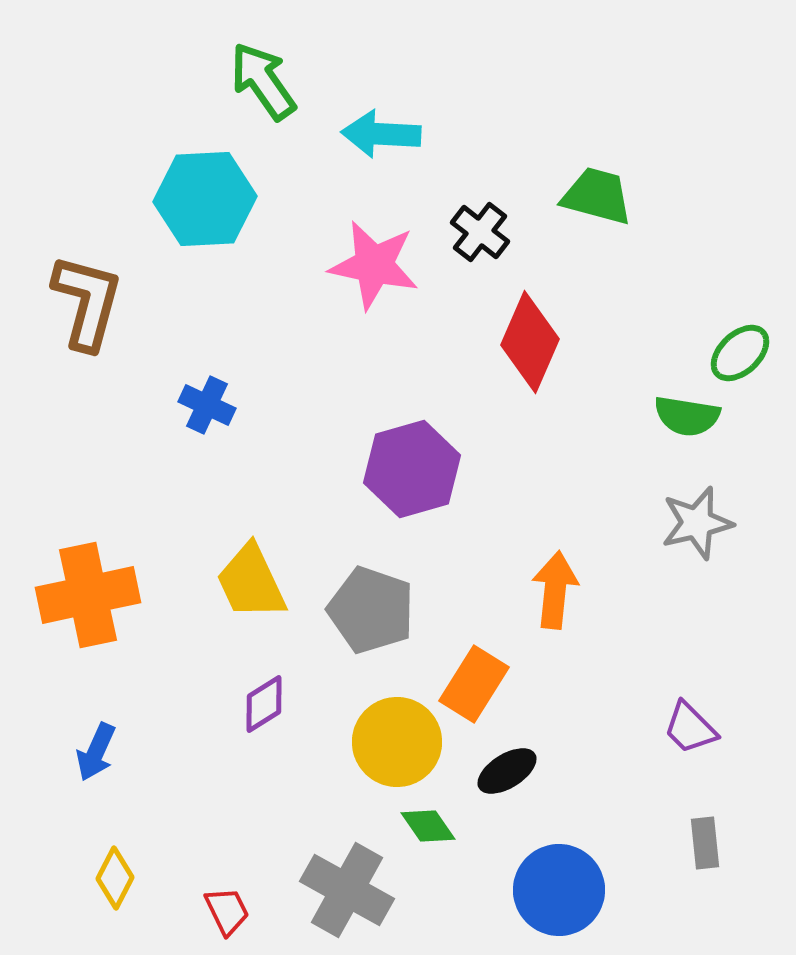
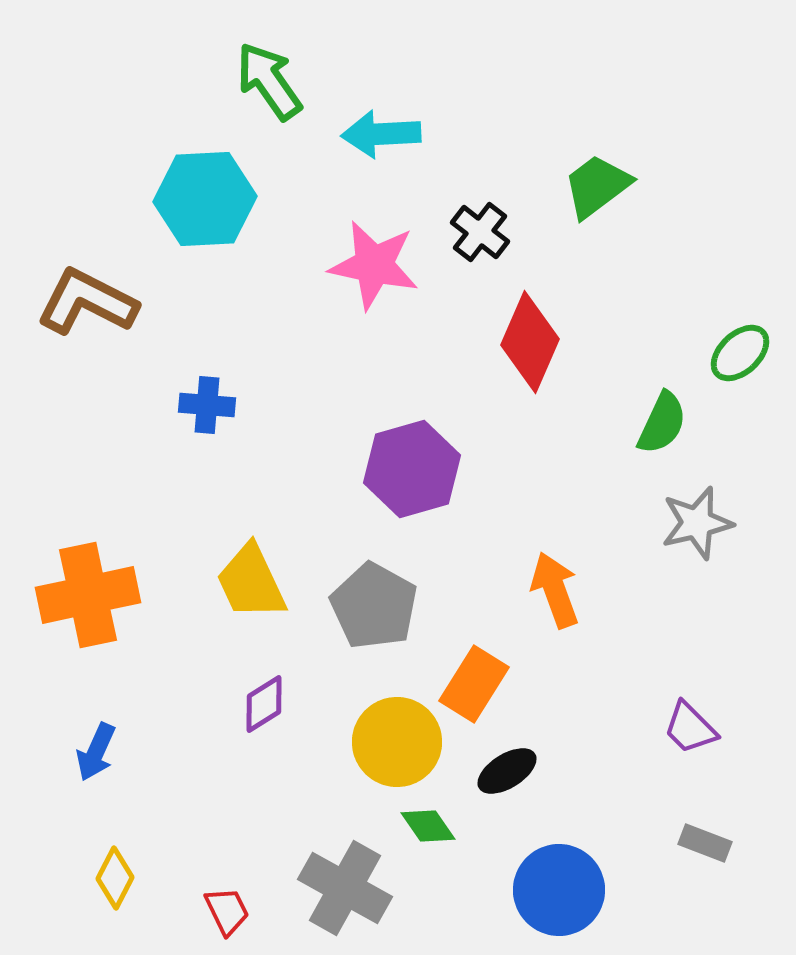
green arrow: moved 6 px right
cyan arrow: rotated 6 degrees counterclockwise
green trapezoid: moved 10 px up; rotated 52 degrees counterclockwise
brown L-shape: rotated 78 degrees counterclockwise
blue cross: rotated 20 degrees counterclockwise
green semicircle: moved 25 px left, 7 px down; rotated 74 degrees counterclockwise
orange arrow: rotated 26 degrees counterclockwise
gray pentagon: moved 3 px right, 4 px up; rotated 10 degrees clockwise
gray rectangle: rotated 63 degrees counterclockwise
gray cross: moved 2 px left, 2 px up
